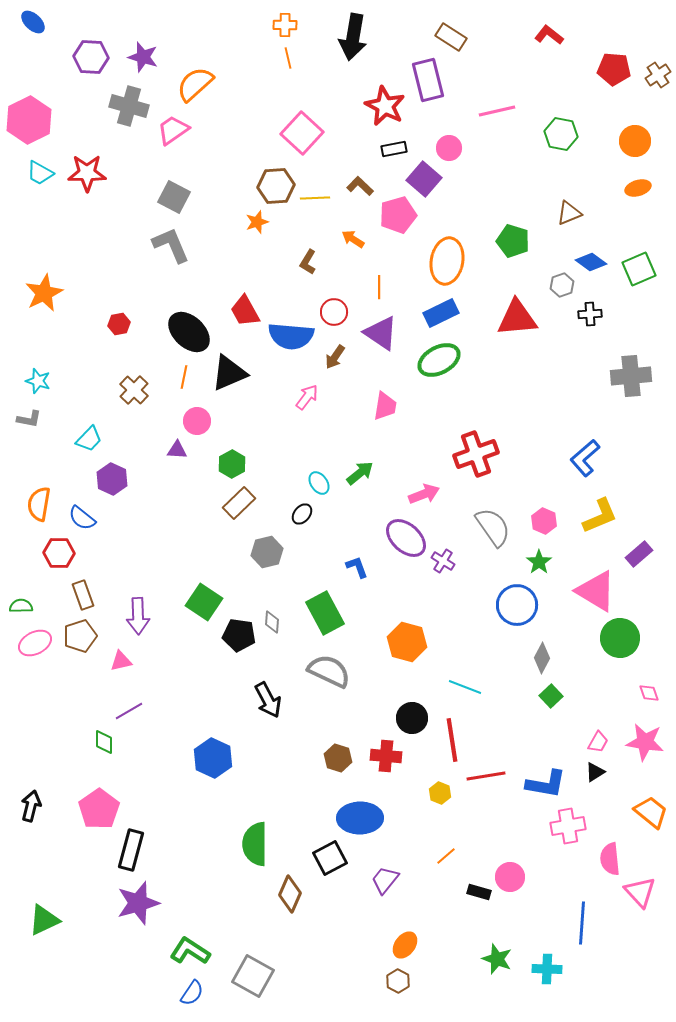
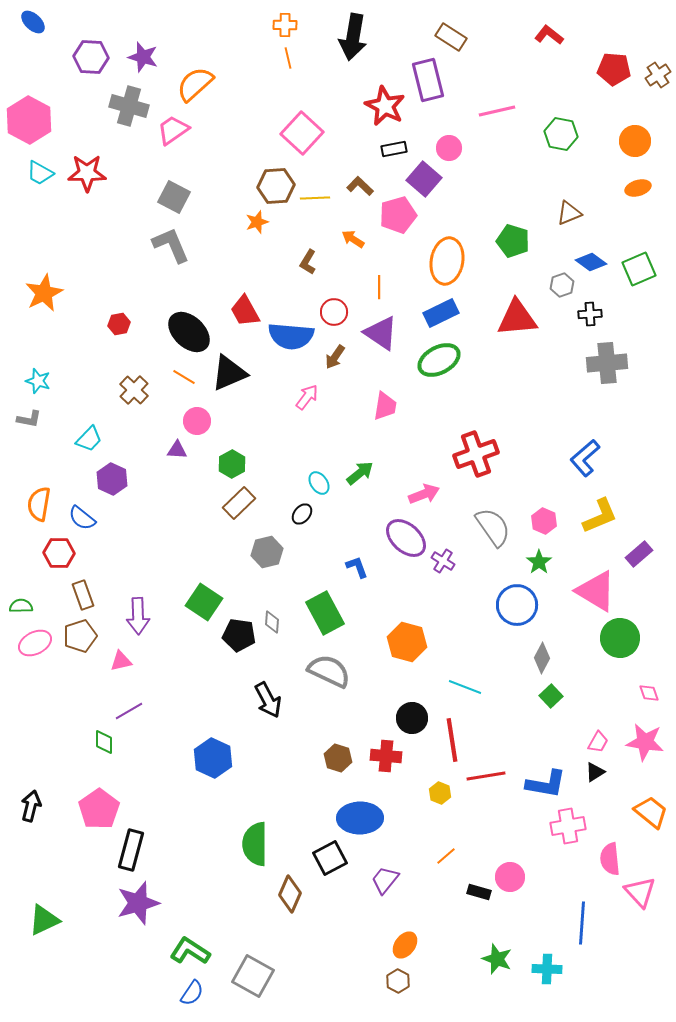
pink hexagon at (29, 120): rotated 6 degrees counterclockwise
gray cross at (631, 376): moved 24 px left, 13 px up
orange line at (184, 377): rotated 70 degrees counterclockwise
